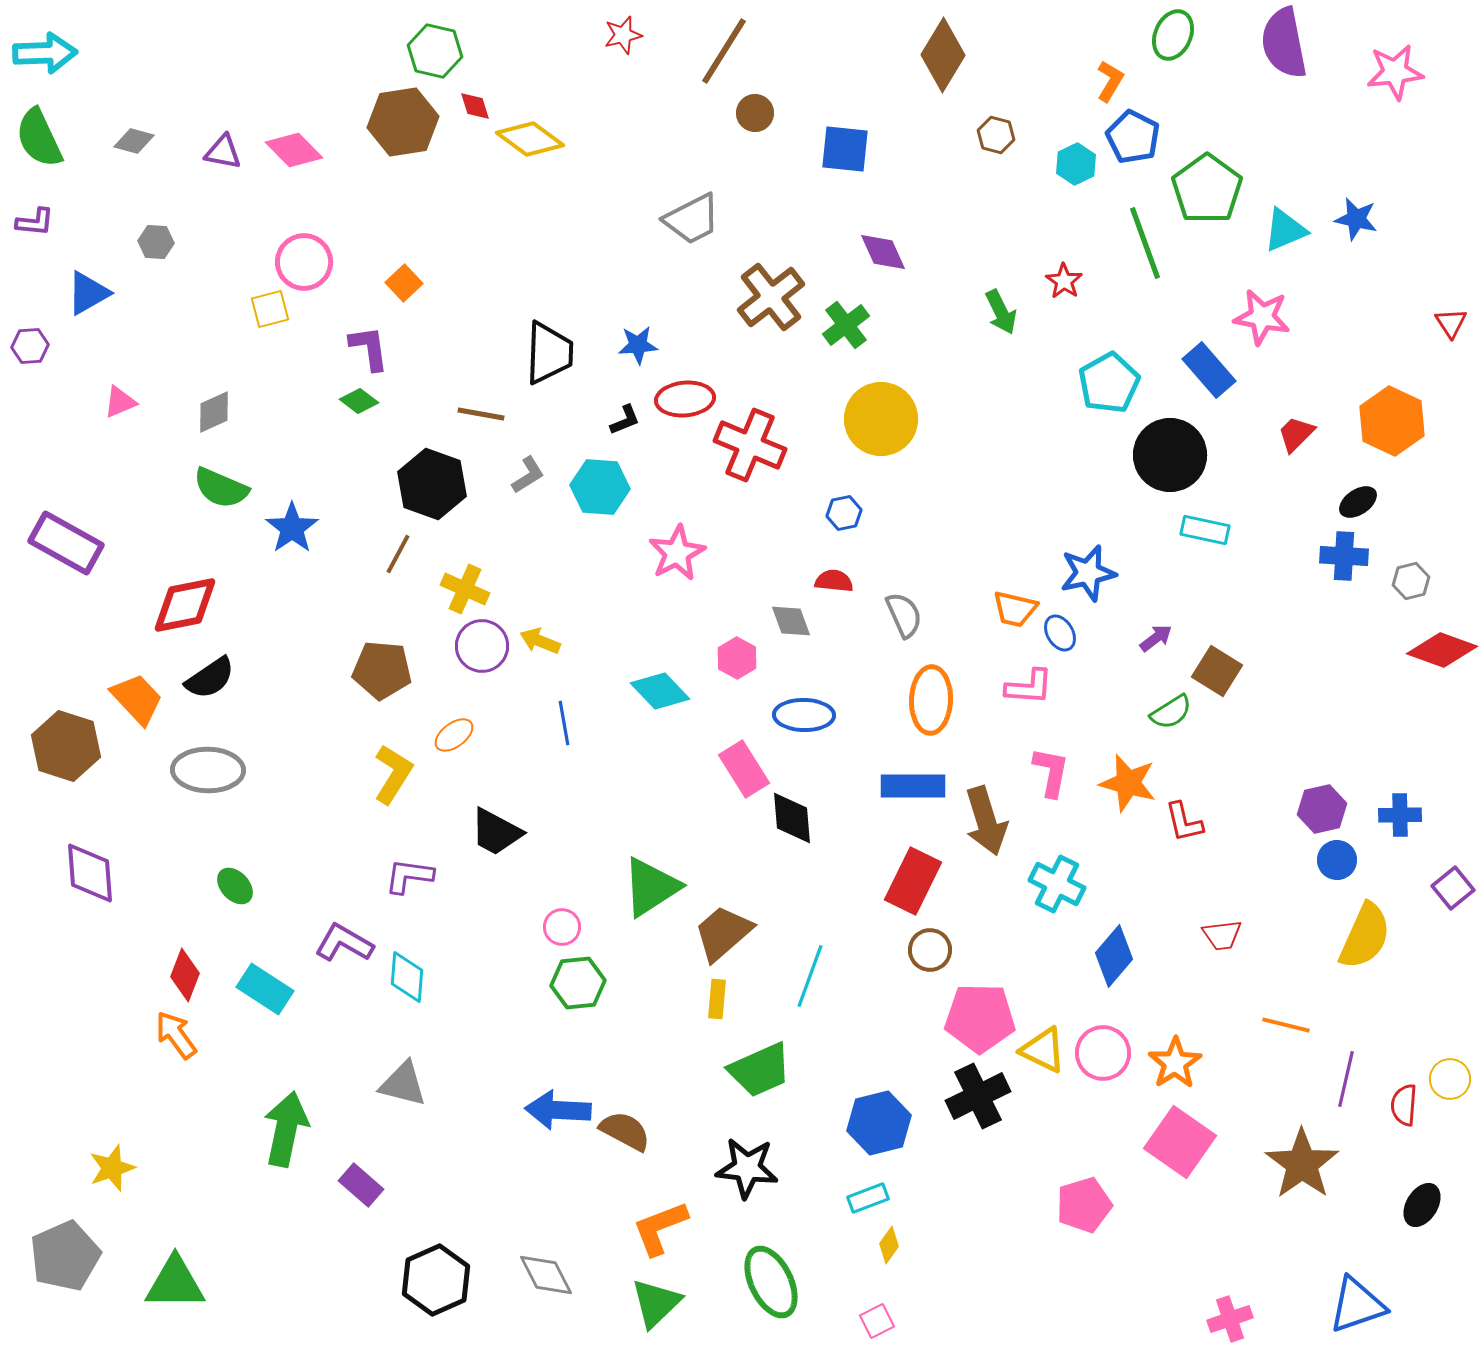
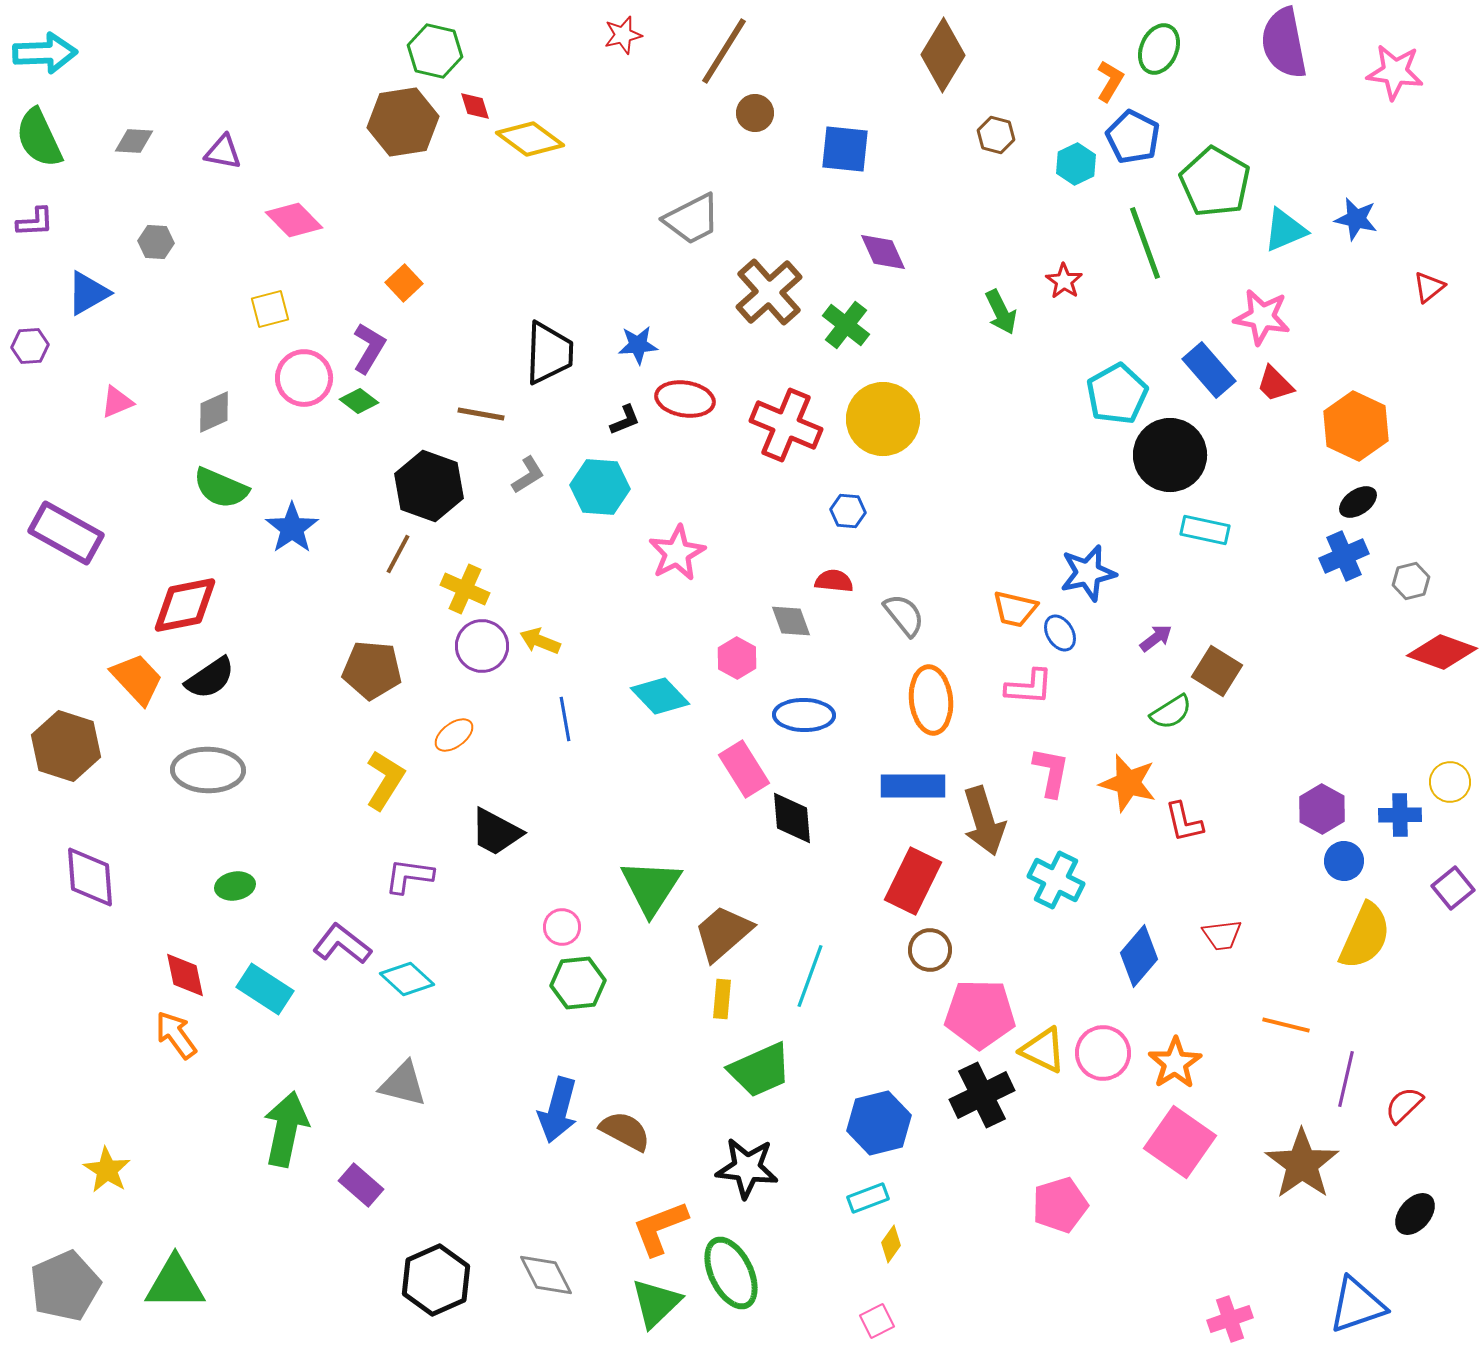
green ellipse at (1173, 35): moved 14 px left, 14 px down
pink star at (1395, 72): rotated 14 degrees clockwise
gray diamond at (134, 141): rotated 12 degrees counterclockwise
pink diamond at (294, 150): moved 70 px down
green pentagon at (1207, 189): moved 8 px right, 7 px up; rotated 6 degrees counterclockwise
purple L-shape at (35, 222): rotated 9 degrees counterclockwise
pink circle at (304, 262): moved 116 px down
brown cross at (771, 297): moved 2 px left, 5 px up; rotated 4 degrees counterclockwise
red triangle at (1451, 323): moved 22 px left, 36 px up; rotated 24 degrees clockwise
green cross at (846, 325): rotated 15 degrees counterclockwise
purple L-shape at (369, 348): rotated 39 degrees clockwise
cyan pentagon at (1109, 383): moved 8 px right, 11 px down
red ellipse at (685, 399): rotated 14 degrees clockwise
pink triangle at (120, 402): moved 3 px left
yellow circle at (881, 419): moved 2 px right
orange hexagon at (1392, 421): moved 36 px left, 5 px down
red trapezoid at (1296, 434): moved 21 px left, 50 px up; rotated 90 degrees counterclockwise
red cross at (750, 445): moved 36 px right, 20 px up
black hexagon at (432, 484): moved 3 px left, 2 px down
blue hexagon at (844, 513): moved 4 px right, 2 px up; rotated 16 degrees clockwise
purple rectangle at (66, 543): moved 10 px up
blue cross at (1344, 556): rotated 27 degrees counterclockwise
gray semicircle at (904, 615): rotated 15 degrees counterclockwise
red diamond at (1442, 650): moved 2 px down
brown pentagon at (382, 670): moved 10 px left
cyan diamond at (660, 691): moved 5 px down
orange trapezoid at (137, 699): moved 20 px up
orange ellipse at (931, 700): rotated 8 degrees counterclockwise
blue line at (564, 723): moved 1 px right, 4 px up
yellow L-shape at (393, 774): moved 8 px left, 6 px down
purple hexagon at (1322, 809): rotated 18 degrees counterclockwise
brown arrow at (986, 821): moved 2 px left
blue circle at (1337, 860): moved 7 px right, 1 px down
purple diamond at (90, 873): moved 4 px down
cyan cross at (1057, 884): moved 1 px left, 4 px up
green ellipse at (235, 886): rotated 57 degrees counterclockwise
green triangle at (651, 887): rotated 24 degrees counterclockwise
purple L-shape at (344, 943): moved 2 px left, 1 px down; rotated 8 degrees clockwise
blue diamond at (1114, 956): moved 25 px right
red diamond at (185, 975): rotated 33 degrees counterclockwise
cyan diamond at (407, 977): moved 2 px down; rotated 52 degrees counterclockwise
yellow rectangle at (717, 999): moved 5 px right
pink pentagon at (980, 1018): moved 4 px up
yellow circle at (1450, 1079): moved 297 px up
black cross at (978, 1096): moved 4 px right, 1 px up
red semicircle at (1404, 1105): rotated 42 degrees clockwise
blue arrow at (558, 1110): rotated 78 degrees counterclockwise
yellow star at (112, 1168): moved 5 px left, 2 px down; rotated 21 degrees counterclockwise
pink pentagon at (1084, 1205): moved 24 px left
black ellipse at (1422, 1205): moved 7 px left, 9 px down; rotated 9 degrees clockwise
yellow diamond at (889, 1245): moved 2 px right, 1 px up
gray pentagon at (65, 1256): moved 30 px down
green ellipse at (771, 1282): moved 40 px left, 9 px up
